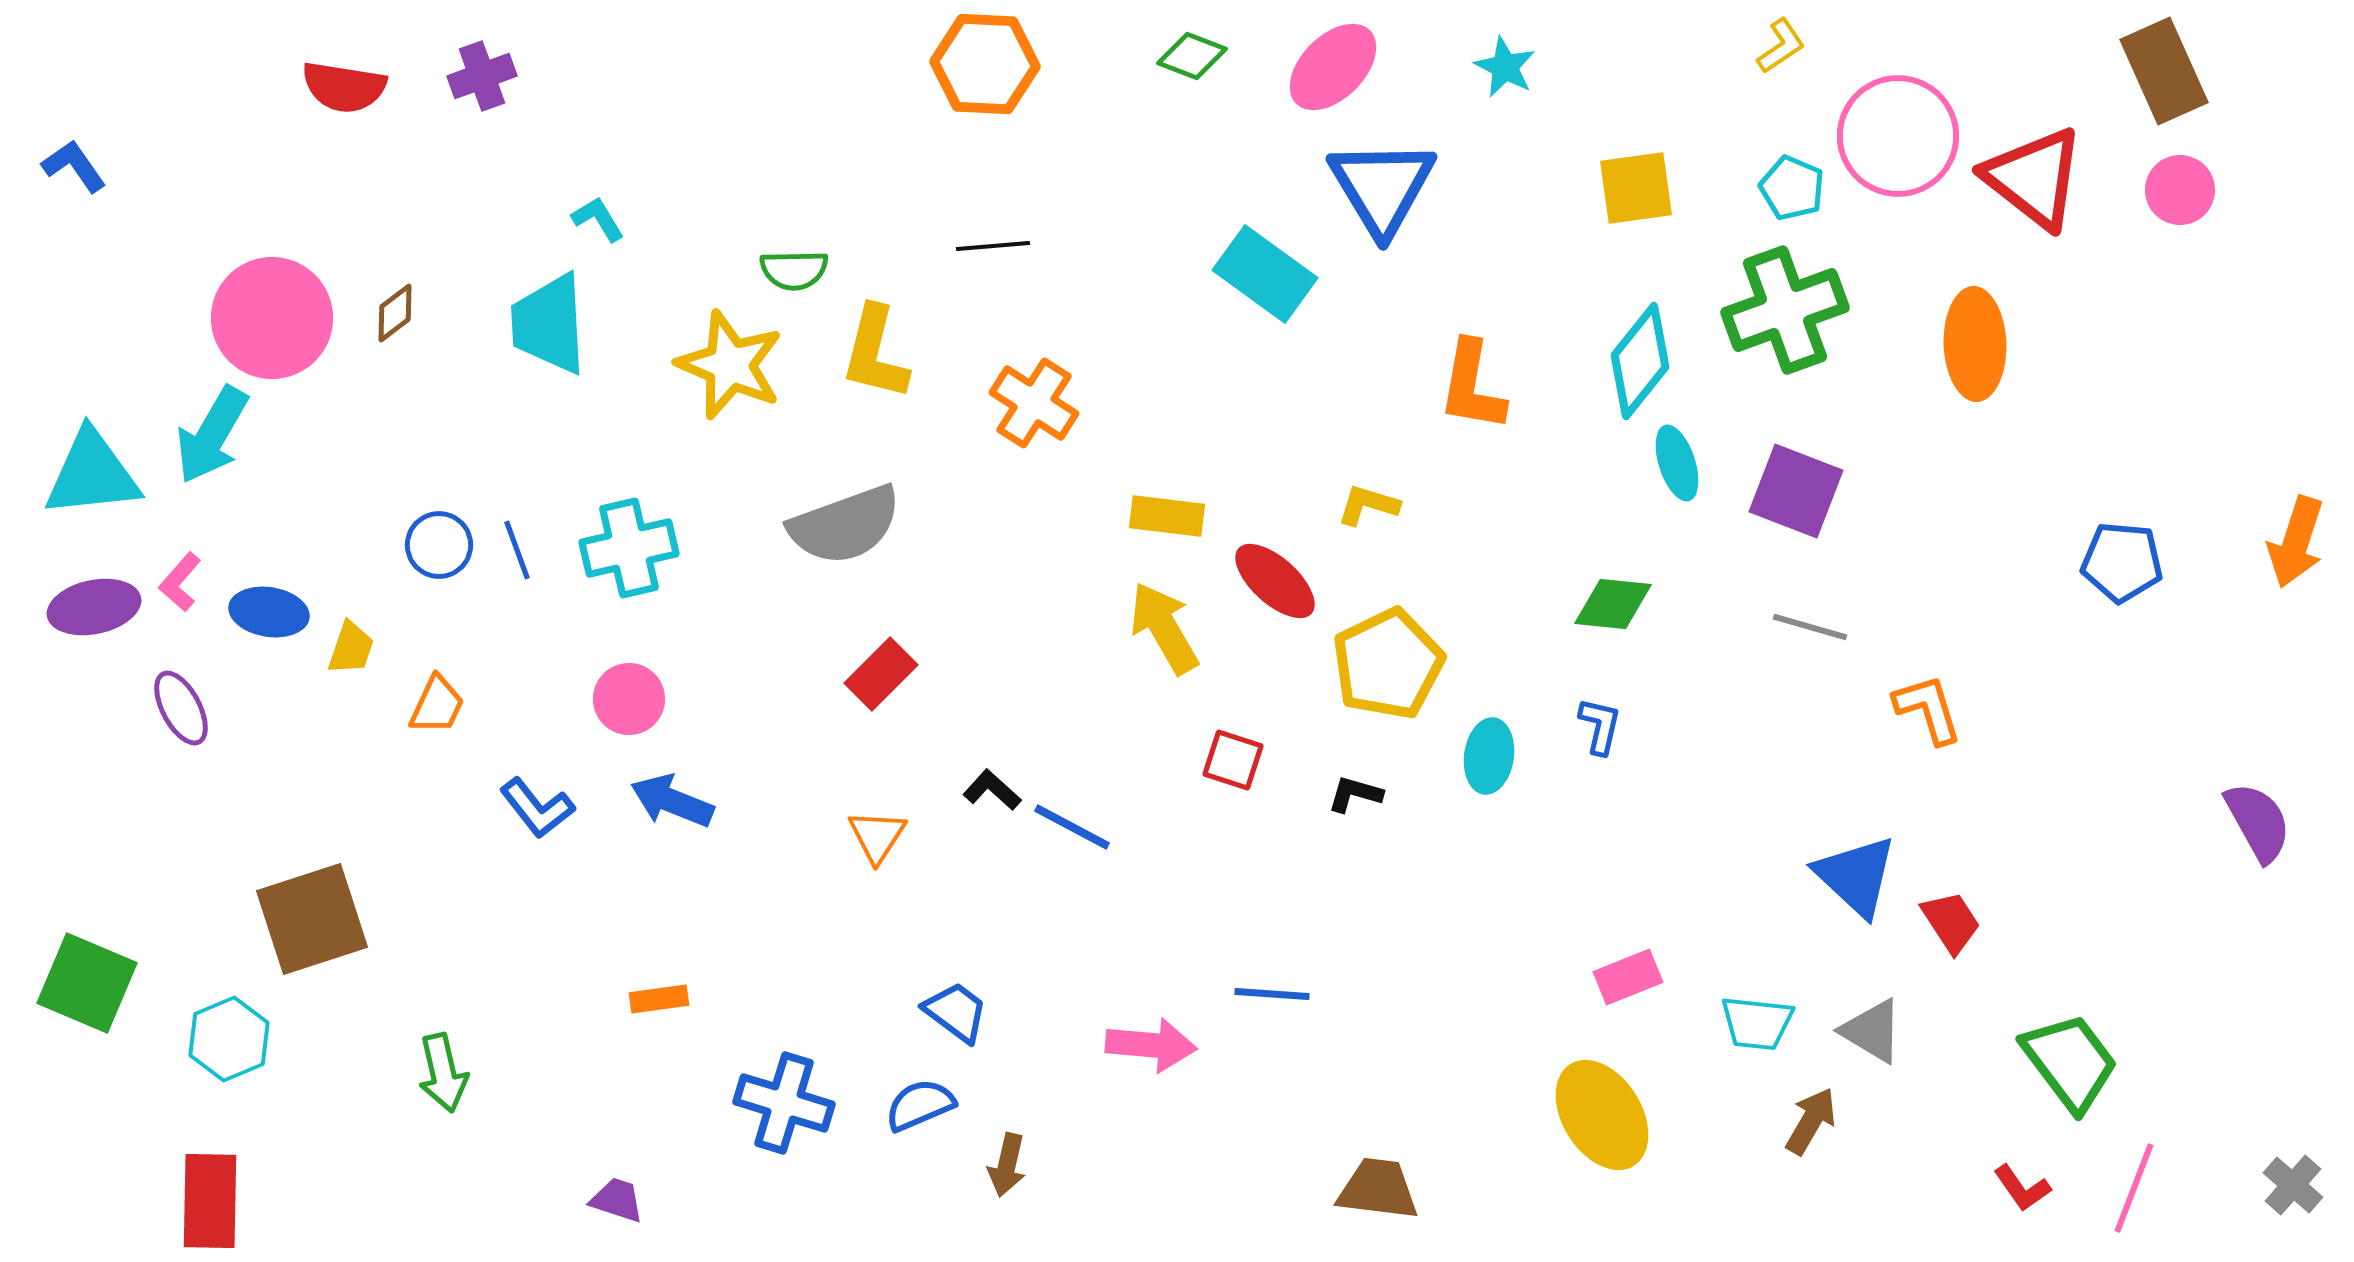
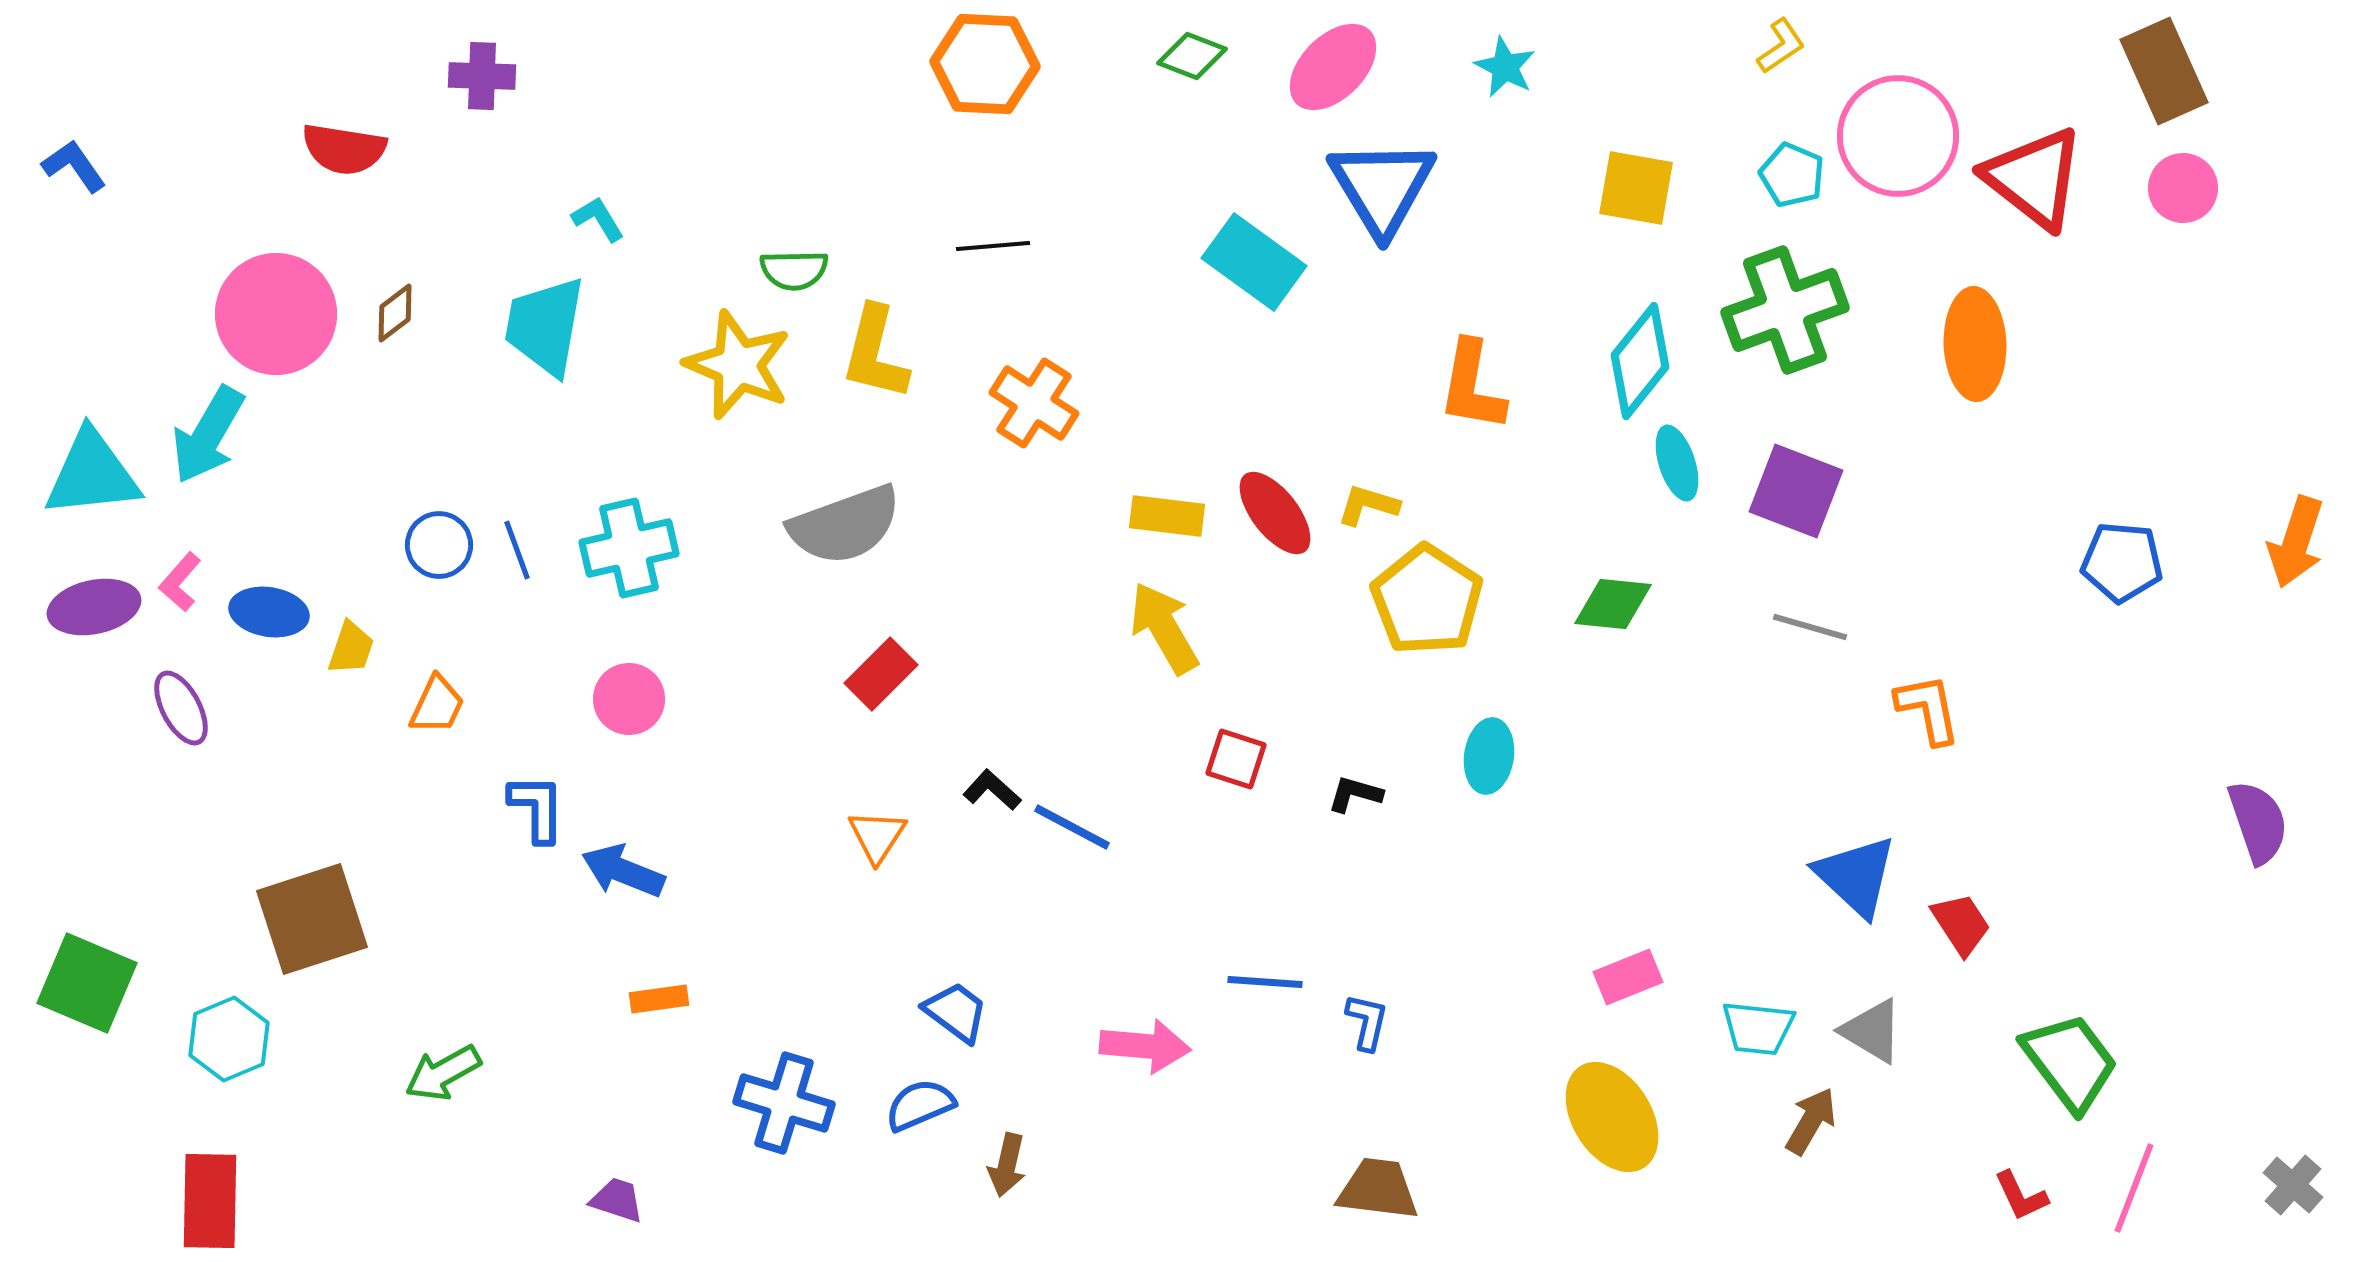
purple cross at (482, 76): rotated 22 degrees clockwise
red semicircle at (344, 87): moved 62 px down
yellow square at (1636, 188): rotated 18 degrees clockwise
cyan pentagon at (1792, 188): moved 13 px up
pink circle at (2180, 190): moved 3 px right, 2 px up
cyan rectangle at (1265, 274): moved 11 px left, 12 px up
pink circle at (272, 318): moved 4 px right, 4 px up
cyan trapezoid at (549, 324): moved 4 px left, 2 px down; rotated 13 degrees clockwise
yellow star at (730, 365): moved 8 px right
cyan arrow at (212, 435): moved 4 px left
red ellipse at (1275, 581): moved 68 px up; rotated 10 degrees clockwise
yellow pentagon at (1388, 664): moved 39 px right, 64 px up; rotated 13 degrees counterclockwise
orange L-shape at (1928, 709): rotated 6 degrees clockwise
blue L-shape at (1600, 726): moved 233 px left, 296 px down
red square at (1233, 760): moved 3 px right, 1 px up
blue arrow at (672, 801): moved 49 px left, 70 px down
blue L-shape at (537, 808): rotated 142 degrees counterclockwise
purple semicircle at (2258, 822): rotated 10 degrees clockwise
red trapezoid at (1951, 922): moved 10 px right, 2 px down
blue line at (1272, 994): moved 7 px left, 12 px up
cyan trapezoid at (1757, 1023): moved 1 px right, 5 px down
pink arrow at (1151, 1045): moved 6 px left, 1 px down
green arrow at (443, 1073): rotated 74 degrees clockwise
yellow ellipse at (1602, 1115): moved 10 px right, 2 px down
red L-shape at (2022, 1188): moved 1 px left, 8 px down; rotated 10 degrees clockwise
